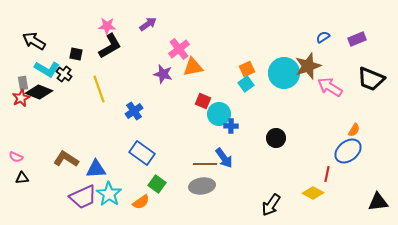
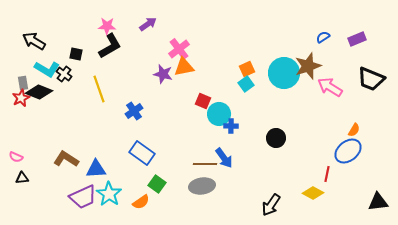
orange triangle at (193, 67): moved 9 px left
